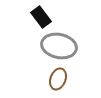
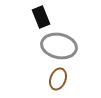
black rectangle: rotated 15 degrees clockwise
